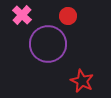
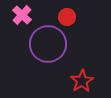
red circle: moved 1 px left, 1 px down
red star: rotated 15 degrees clockwise
